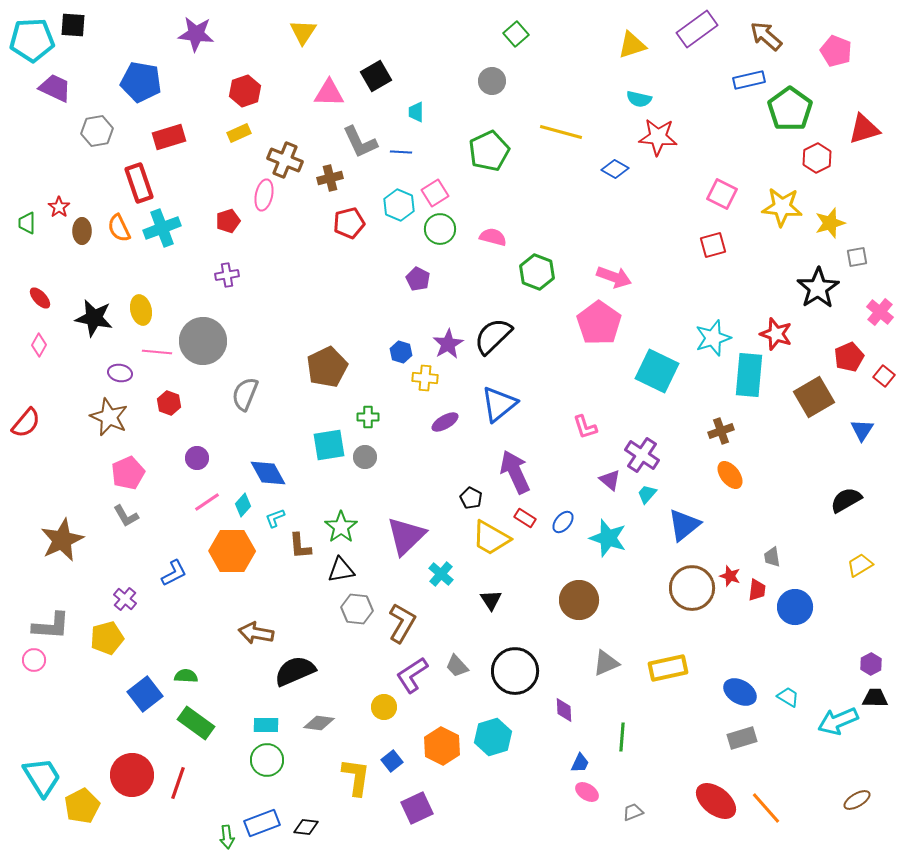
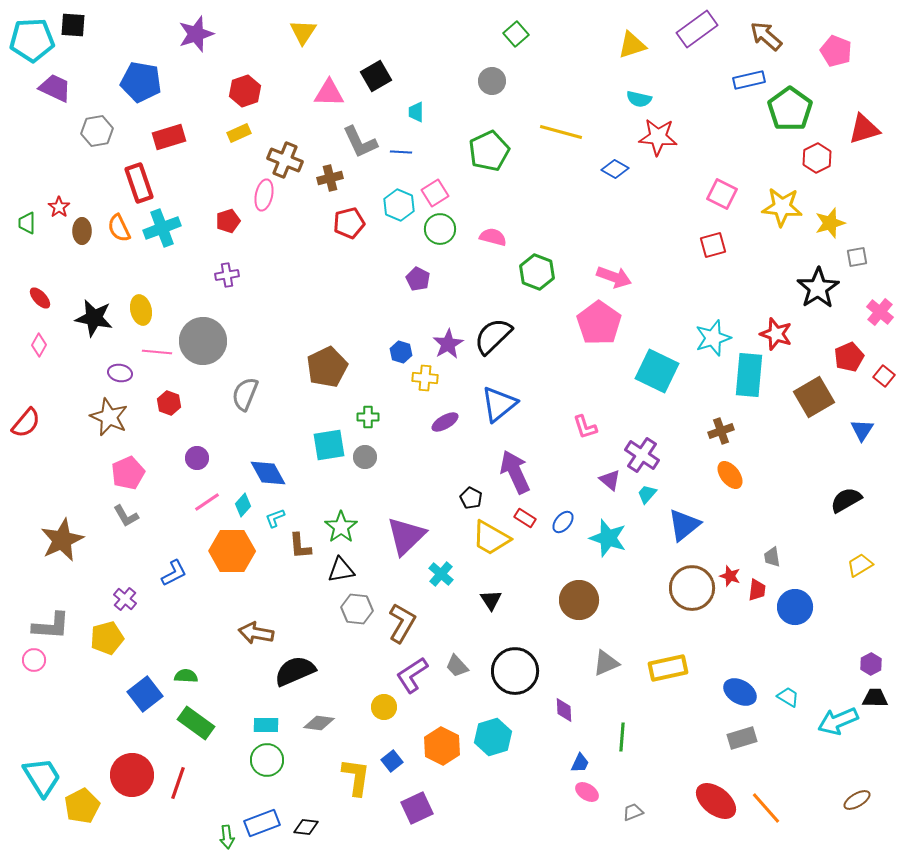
purple star at (196, 34): rotated 24 degrees counterclockwise
